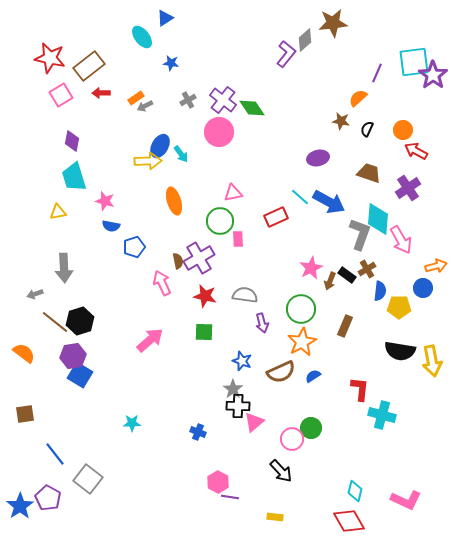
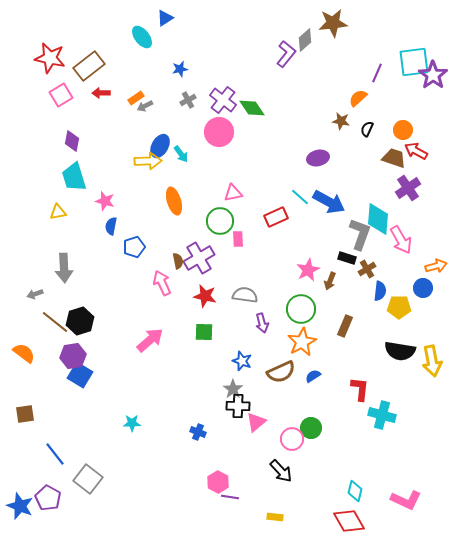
blue star at (171, 63): moved 9 px right, 6 px down; rotated 21 degrees counterclockwise
brown trapezoid at (369, 173): moved 25 px right, 15 px up
blue semicircle at (111, 226): rotated 90 degrees clockwise
pink star at (311, 268): moved 3 px left, 2 px down
black rectangle at (347, 275): moved 17 px up; rotated 18 degrees counterclockwise
pink triangle at (254, 422): moved 2 px right
blue star at (20, 506): rotated 16 degrees counterclockwise
